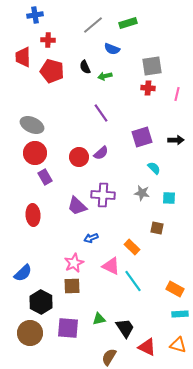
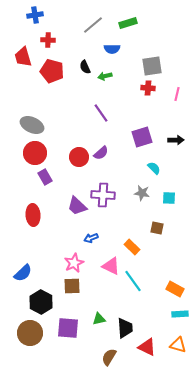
blue semicircle at (112, 49): rotated 21 degrees counterclockwise
red trapezoid at (23, 57): rotated 15 degrees counterclockwise
black trapezoid at (125, 328): rotated 30 degrees clockwise
